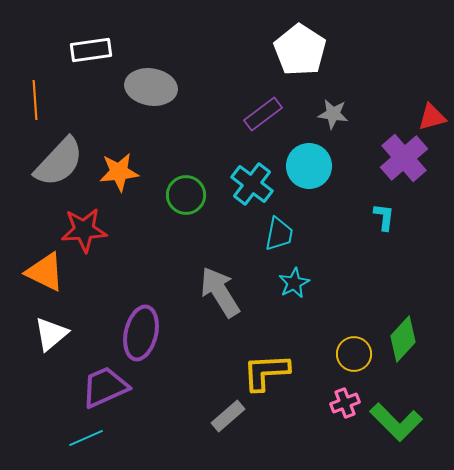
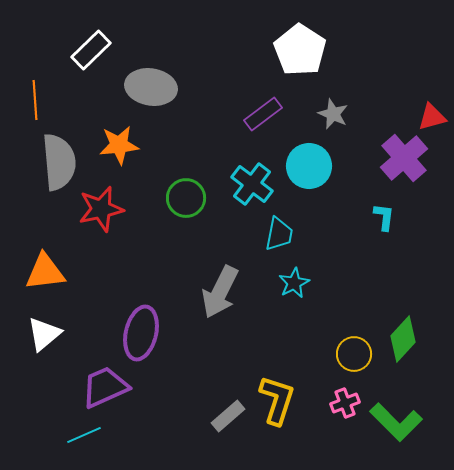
white rectangle: rotated 36 degrees counterclockwise
gray star: rotated 16 degrees clockwise
gray semicircle: rotated 48 degrees counterclockwise
orange star: moved 27 px up
green circle: moved 3 px down
red star: moved 17 px right, 21 px up; rotated 9 degrees counterclockwise
orange triangle: rotated 33 degrees counterclockwise
gray arrow: rotated 122 degrees counterclockwise
white triangle: moved 7 px left
yellow L-shape: moved 11 px right, 28 px down; rotated 111 degrees clockwise
cyan line: moved 2 px left, 3 px up
